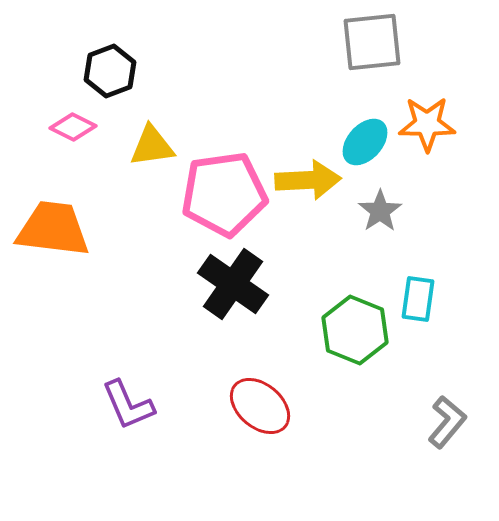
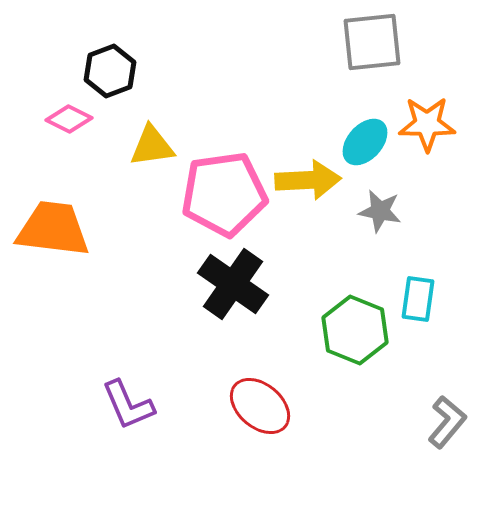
pink diamond: moved 4 px left, 8 px up
gray star: rotated 27 degrees counterclockwise
